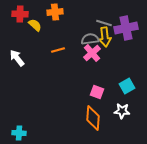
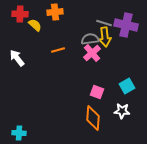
purple cross: moved 3 px up; rotated 25 degrees clockwise
